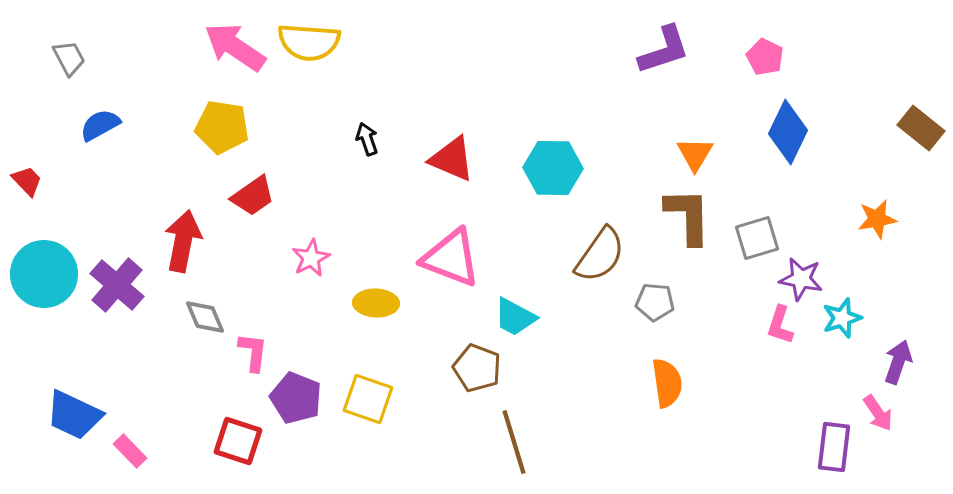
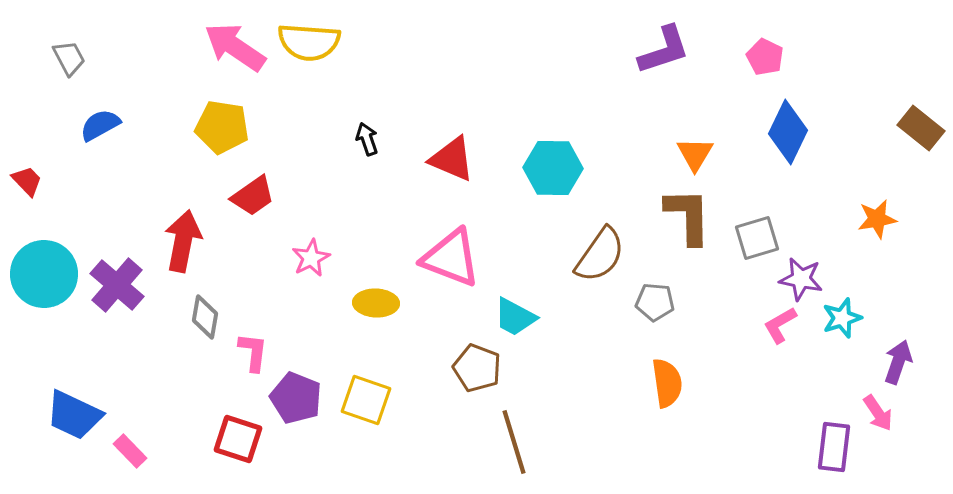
gray diamond at (205, 317): rotated 33 degrees clockwise
pink L-shape at (780, 325): rotated 42 degrees clockwise
yellow square at (368, 399): moved 2 px left, 1 px down
red square at (238, 441): moved 2 px up
